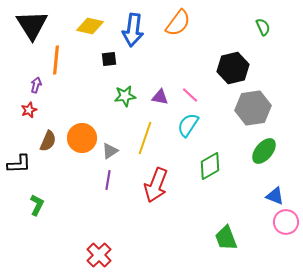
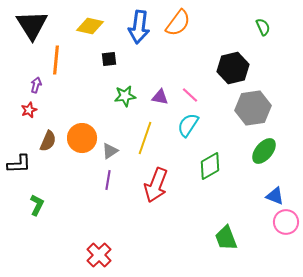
blue arrow: moved 6 px right, 3 px up
